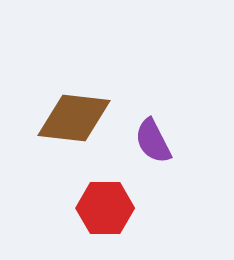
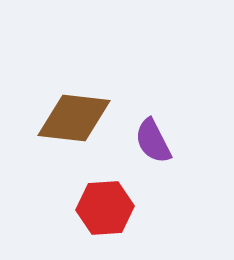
red hexagon: rotated 4 degrees counterclockwise
